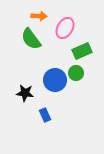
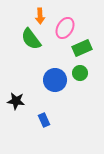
orange arrow: moved 1 px right; rotated 84 degrees clockwise
green rectangle: moved 3 px up
green circle: moved 4 px right
black star: moved 9 px left, 8 px down
blue rectangle: moved 1 px left, 5 px down
